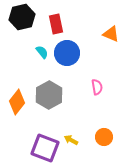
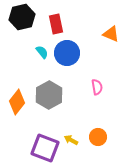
orange circle: moved 6 px left
